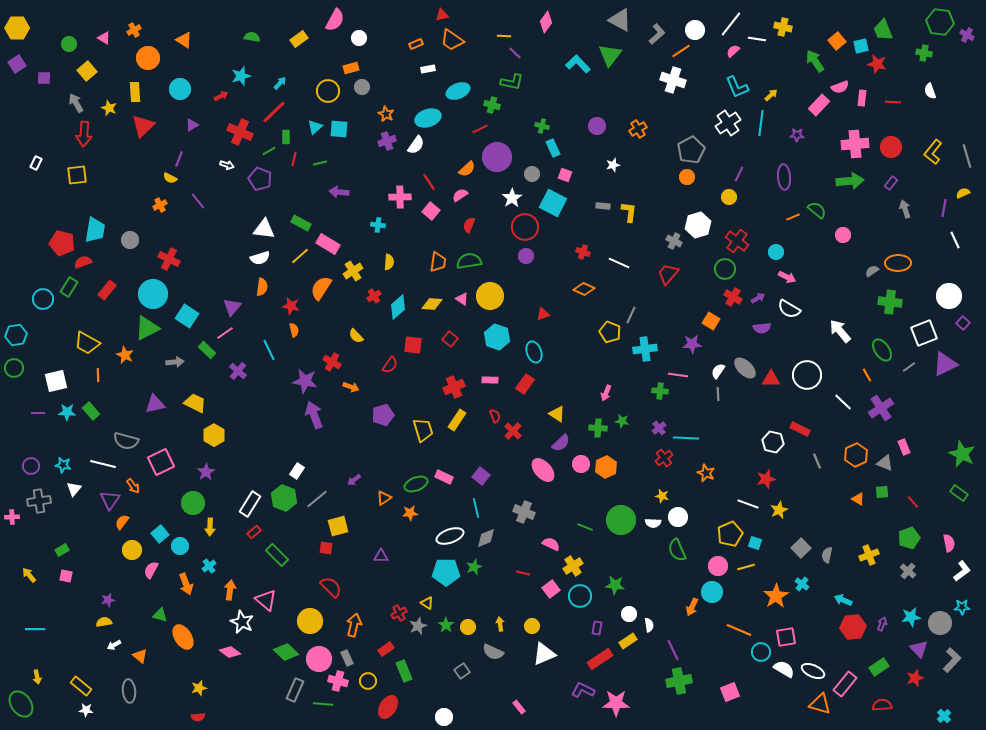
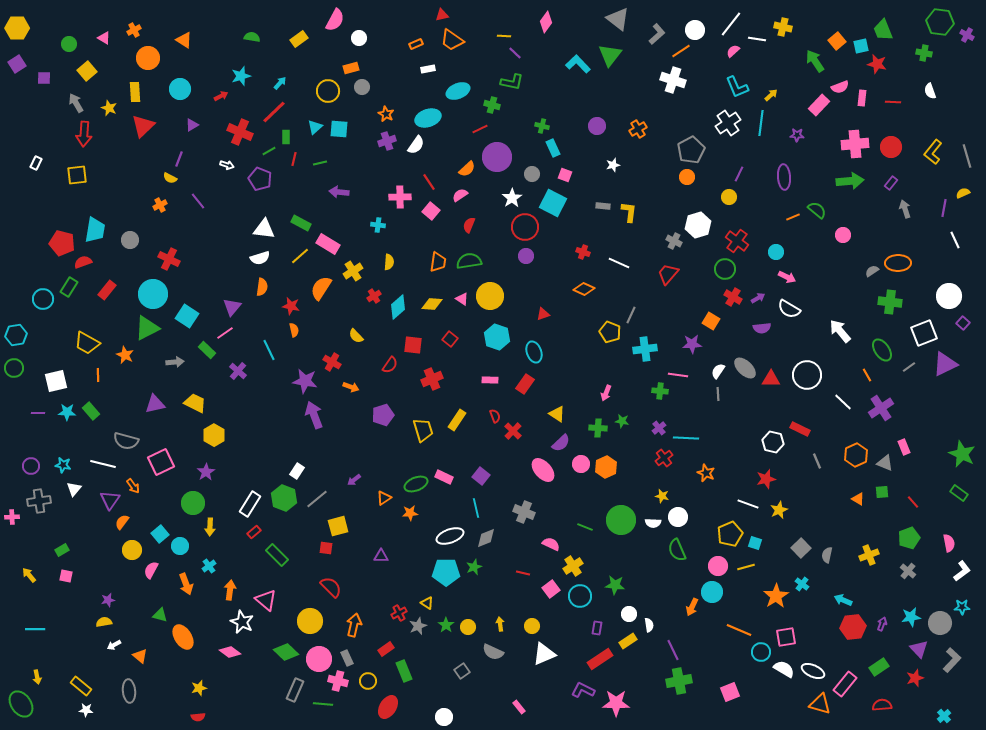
gray triangle at (620, 20): moved 2 px left, 1 px up; rotated 10 degrees clockwise
red cross at (454, 387): moved 22 px left, 8 px up
